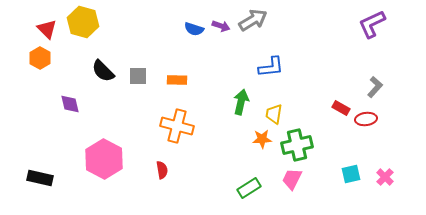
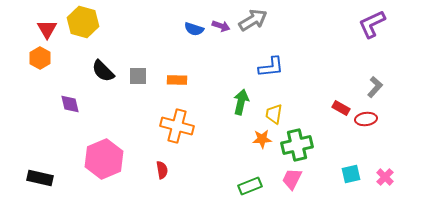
red triangle: rotated 15 degrees clockwise
pink hexagon: rotated 9 degrees clockwise
green rectangle: moved 1 px right, 2 px up; rotated 10 degrees clockwise
